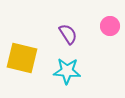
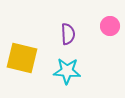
purple semicircle: rotated 30 degrees clockwise
